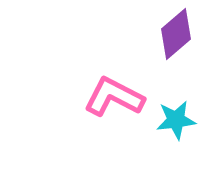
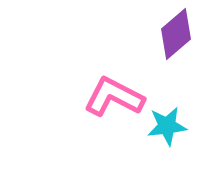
cyan star: moved 9 px left, 6 px down
